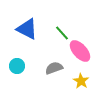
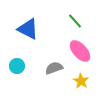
blue triangle: moved 1 px right
green line: moved 13 px right, 12 px up
